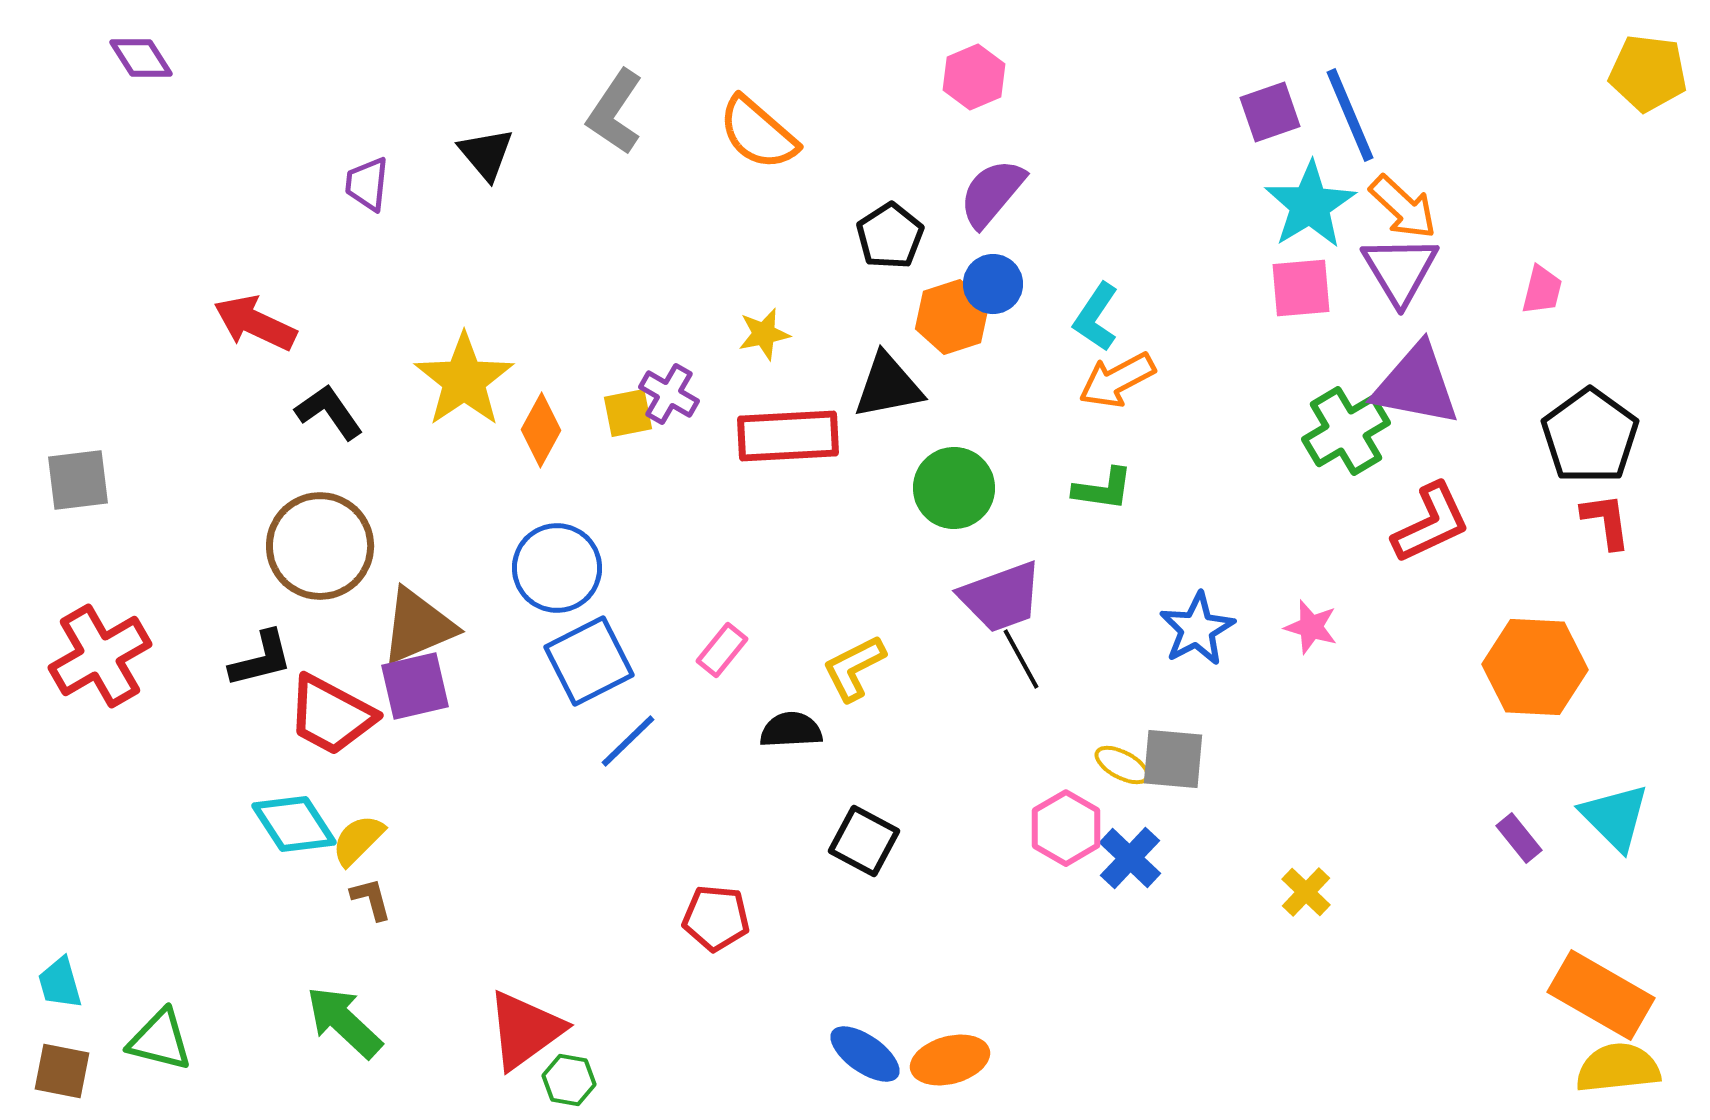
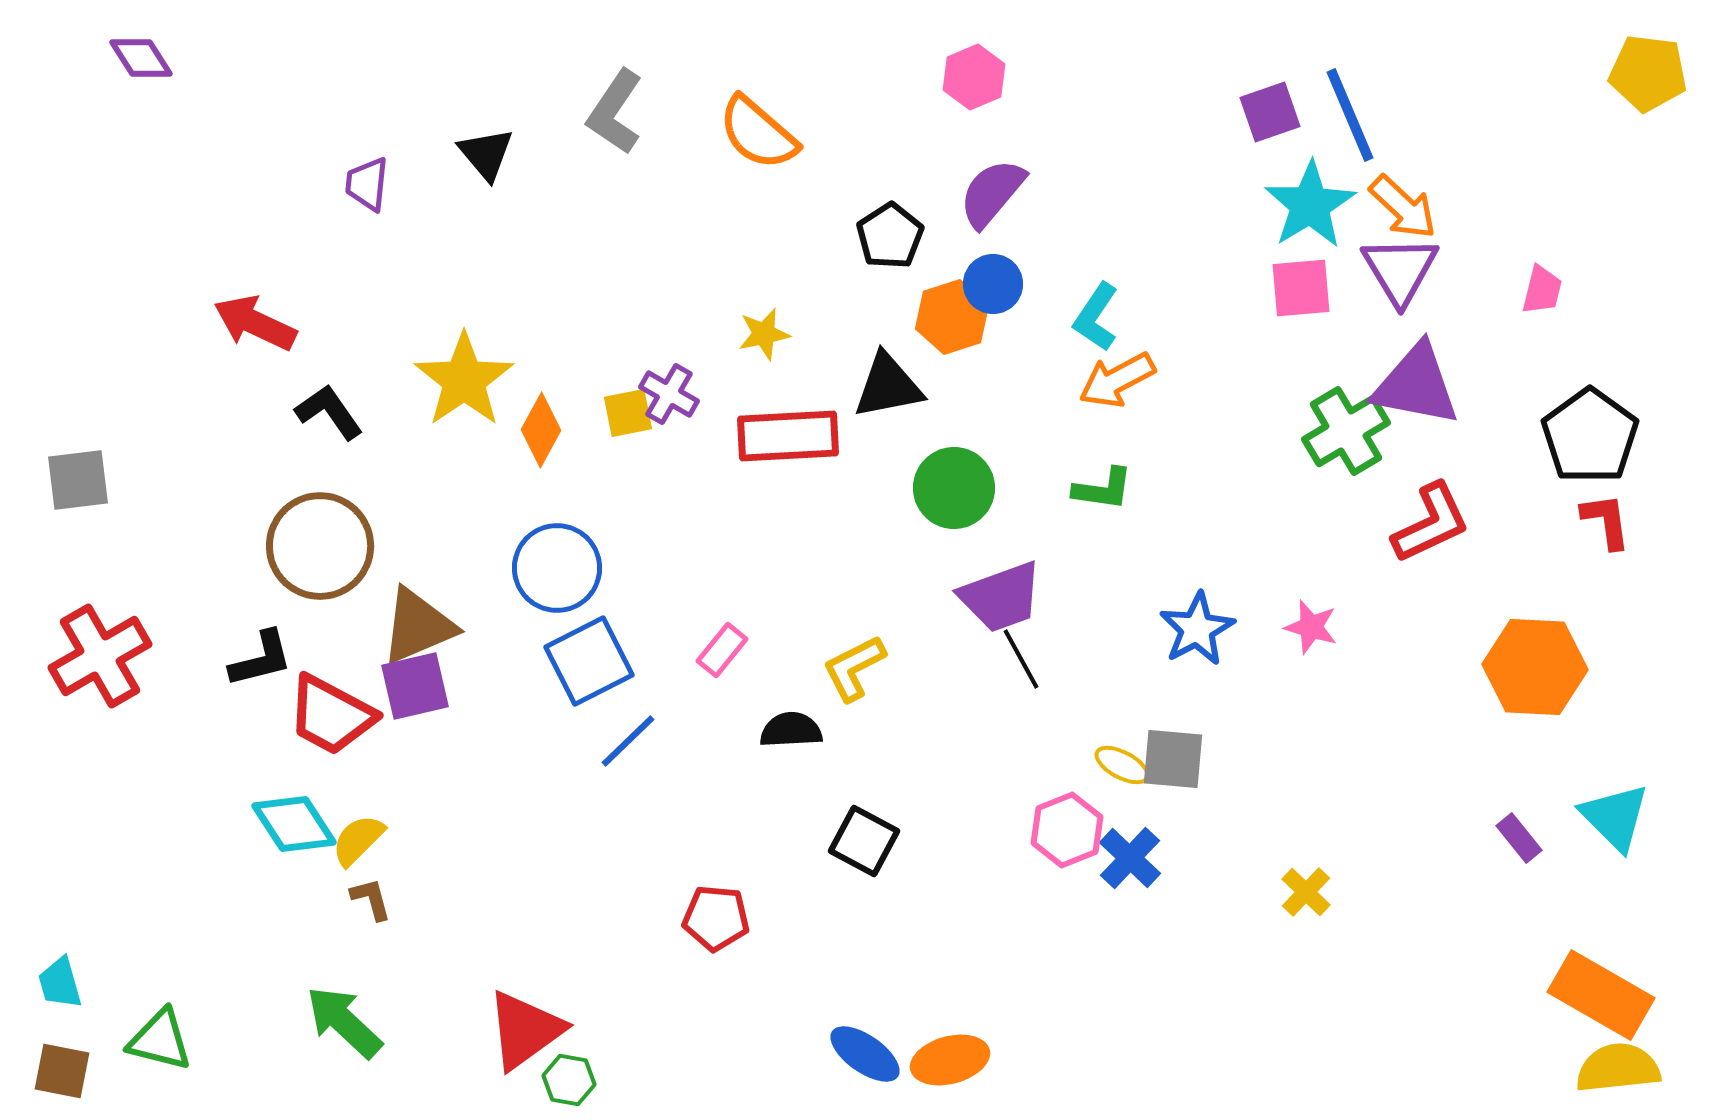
pink hexagon at (1066, 828): moved 1 px right, 2 px down; rotated 8 degrees clockwise
